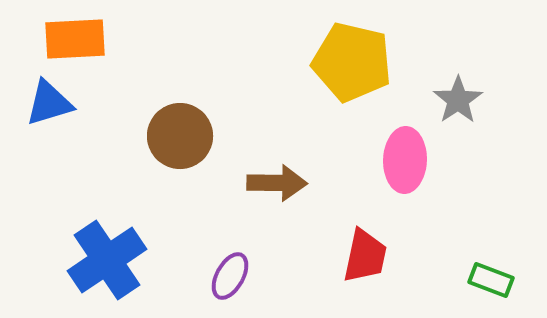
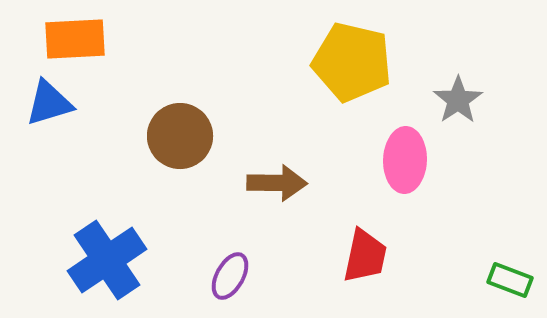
green rectangle: moved 19 px right
